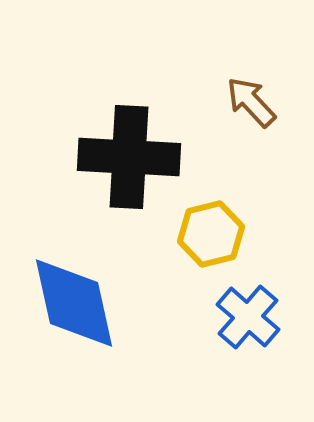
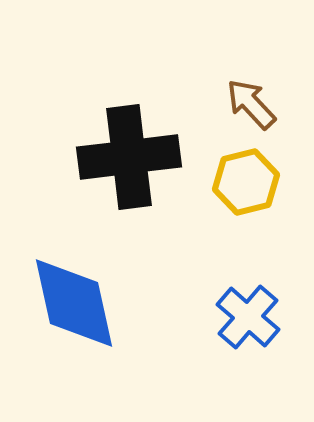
brown arrow: moved 2 px down
black cross: rotated 10 degrees counterclockwise
yellow hexagon: moved 35 px right, 52 px up
